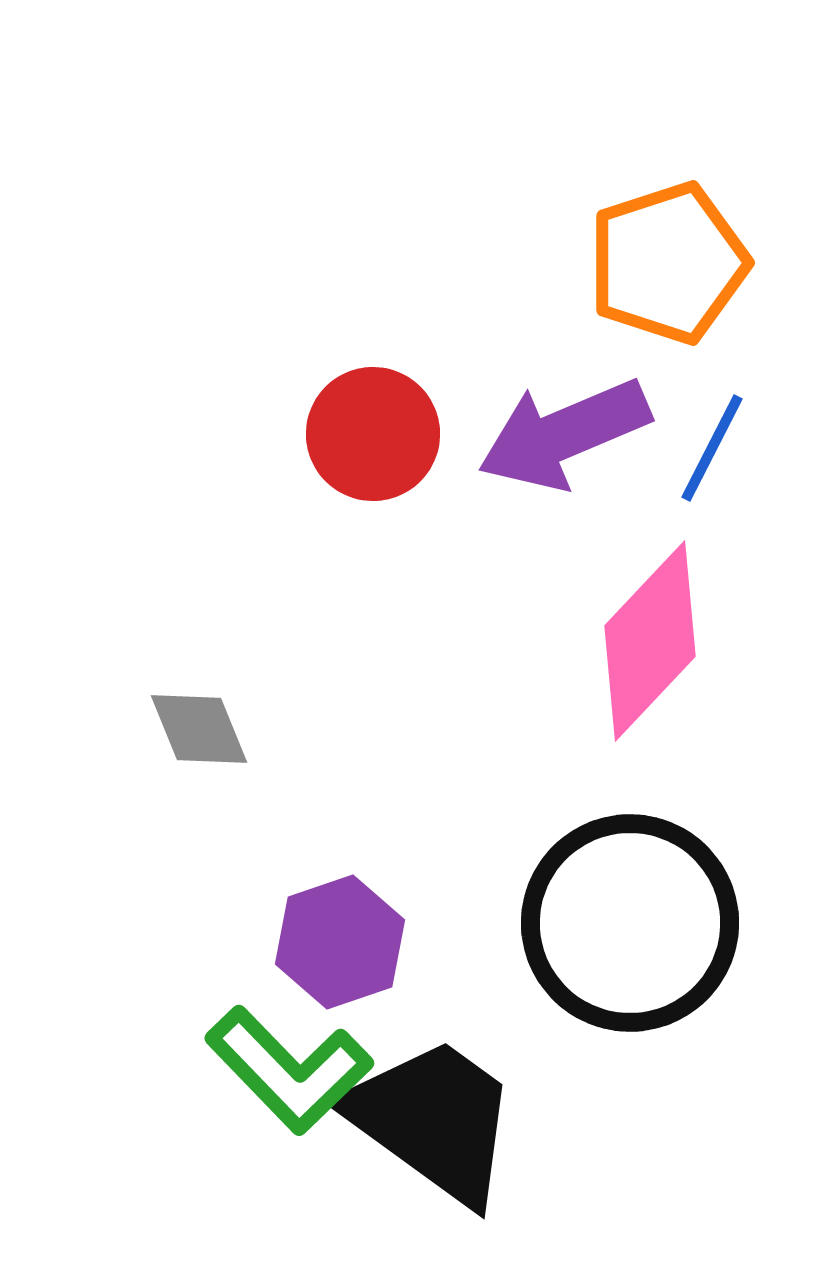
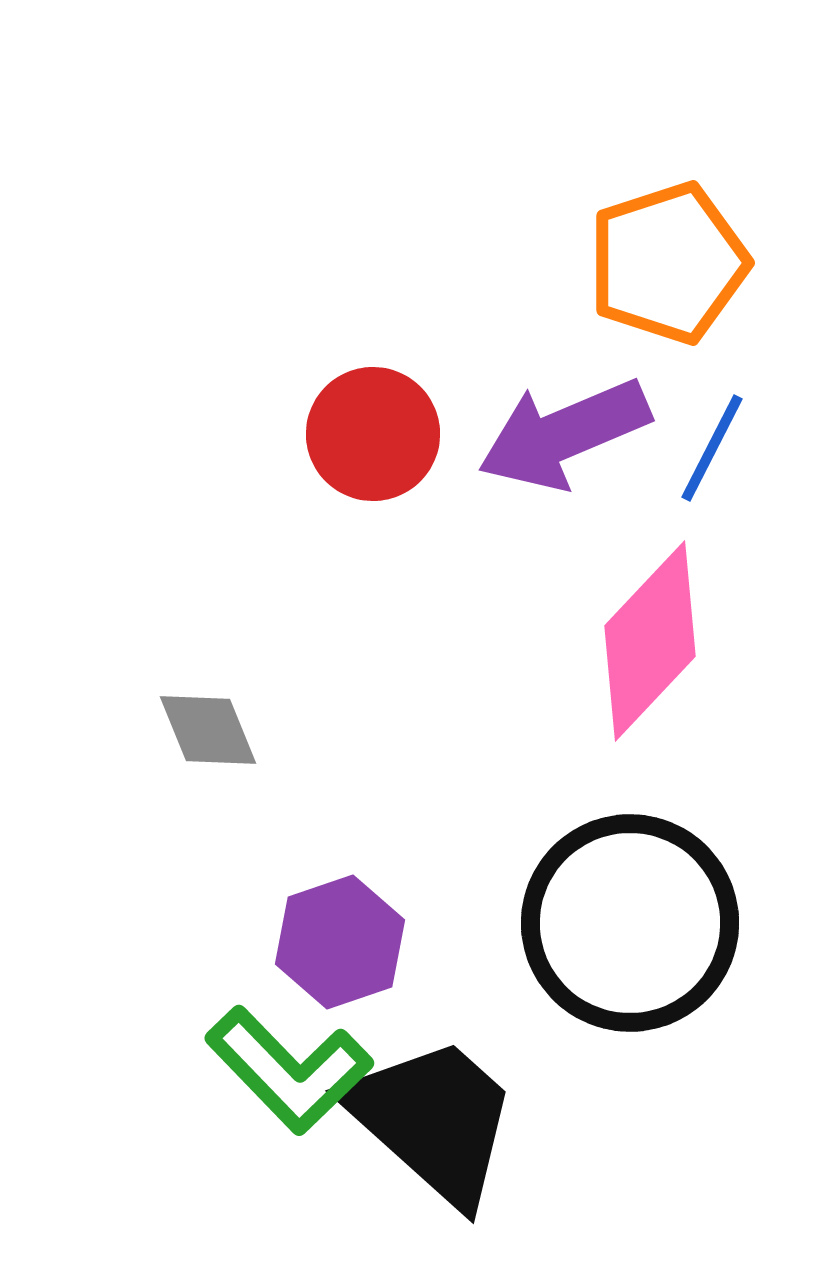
gray diamond: moved 9 px right, 1 px down
black trapezoid: rotated 6 degrees clockwise
